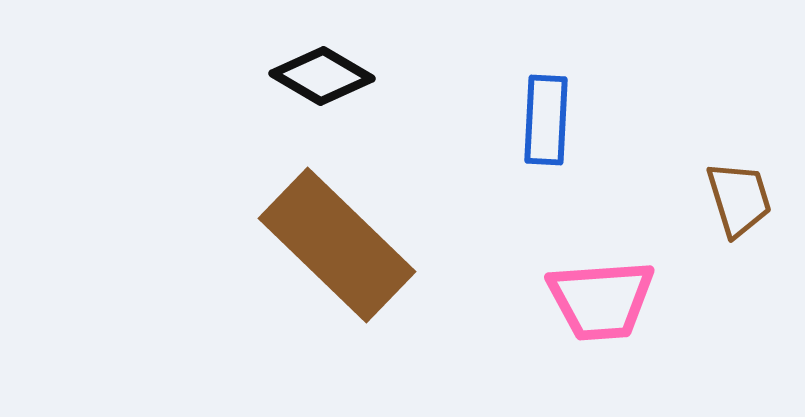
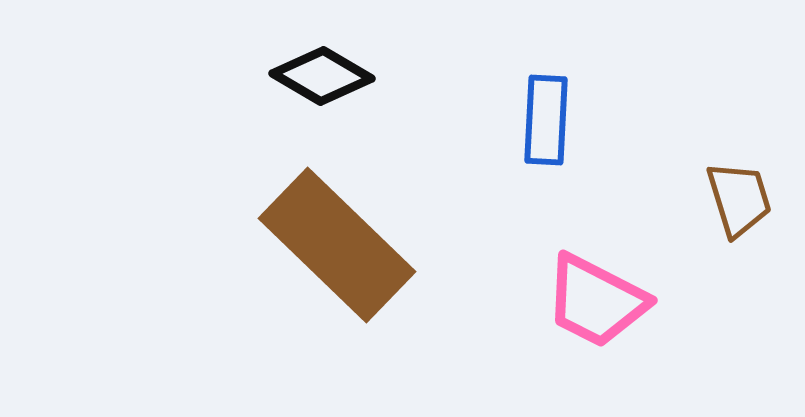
pink trapezoid: moved 5 px left, 1 px down; rotated 31 degrees clockwise
